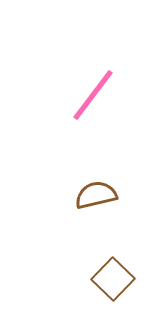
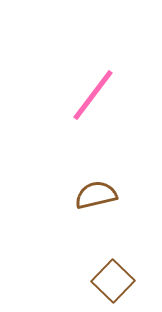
brown square: moved 2 px down
